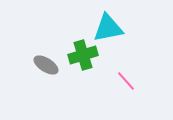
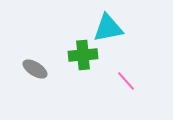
green cross: rotated 12 degrees clockwise
gray ellipse: moved 11 px left, 4 px down
